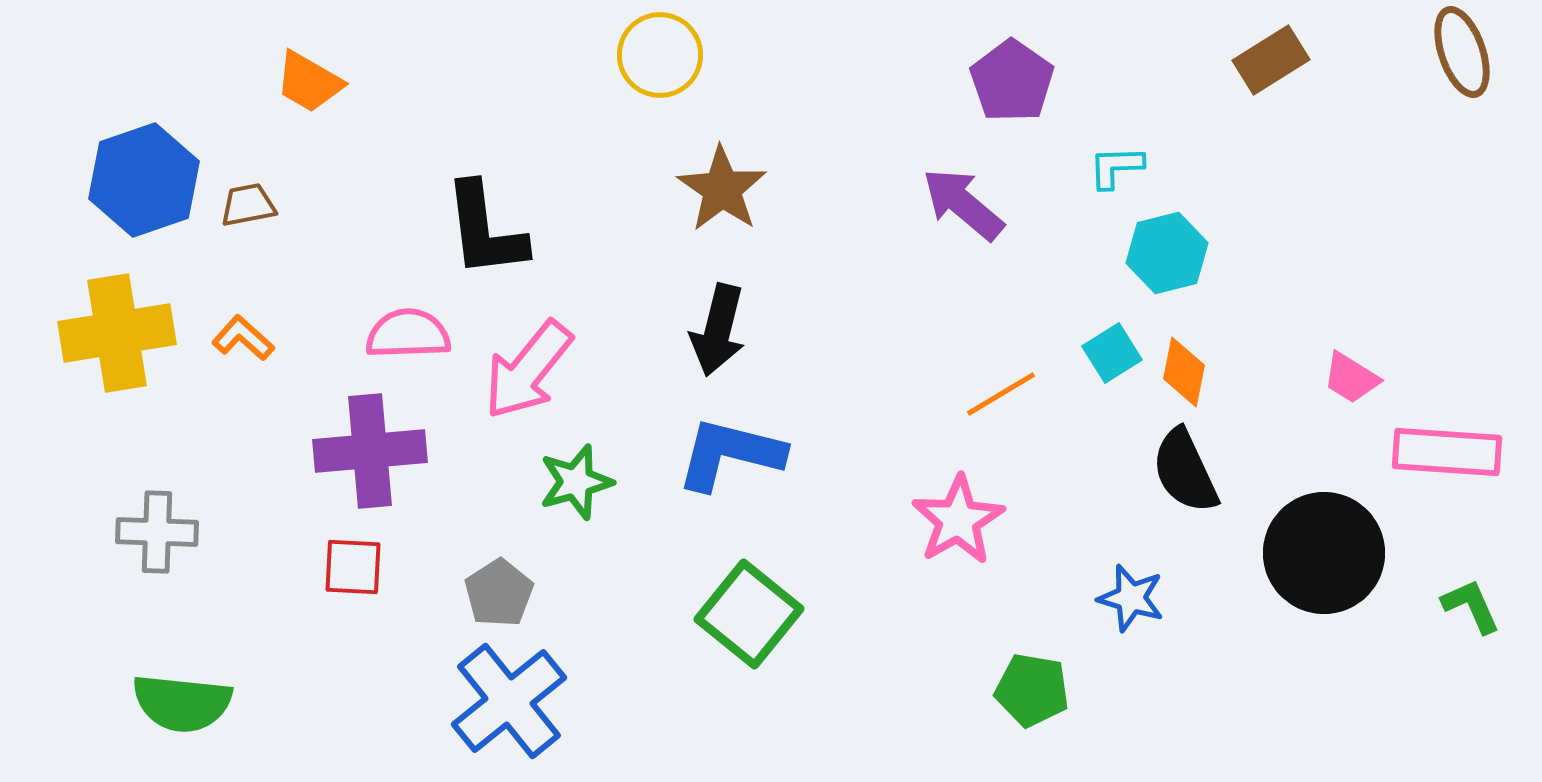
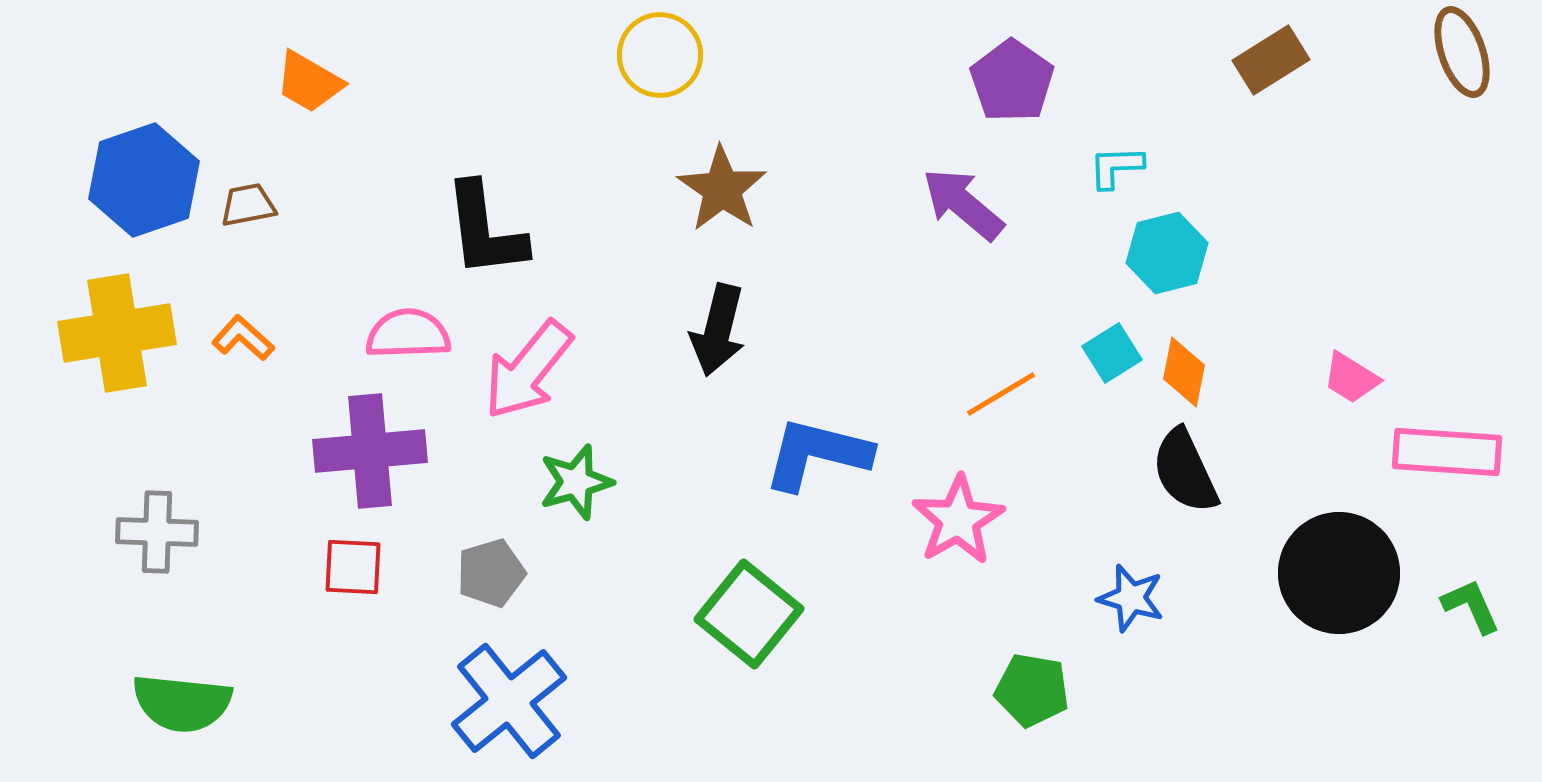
blue L-shape: moved 87 px right
black circle: moved 15 px right, 20 px down
gray pentagon: moved 8 px left, 20 px up; rotated 16 degrees clockwise
